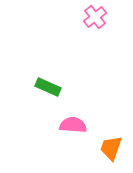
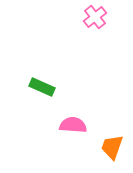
green rectangle: moved 6 px left
orange trapezoid: moved 1 px right, 1 px up
